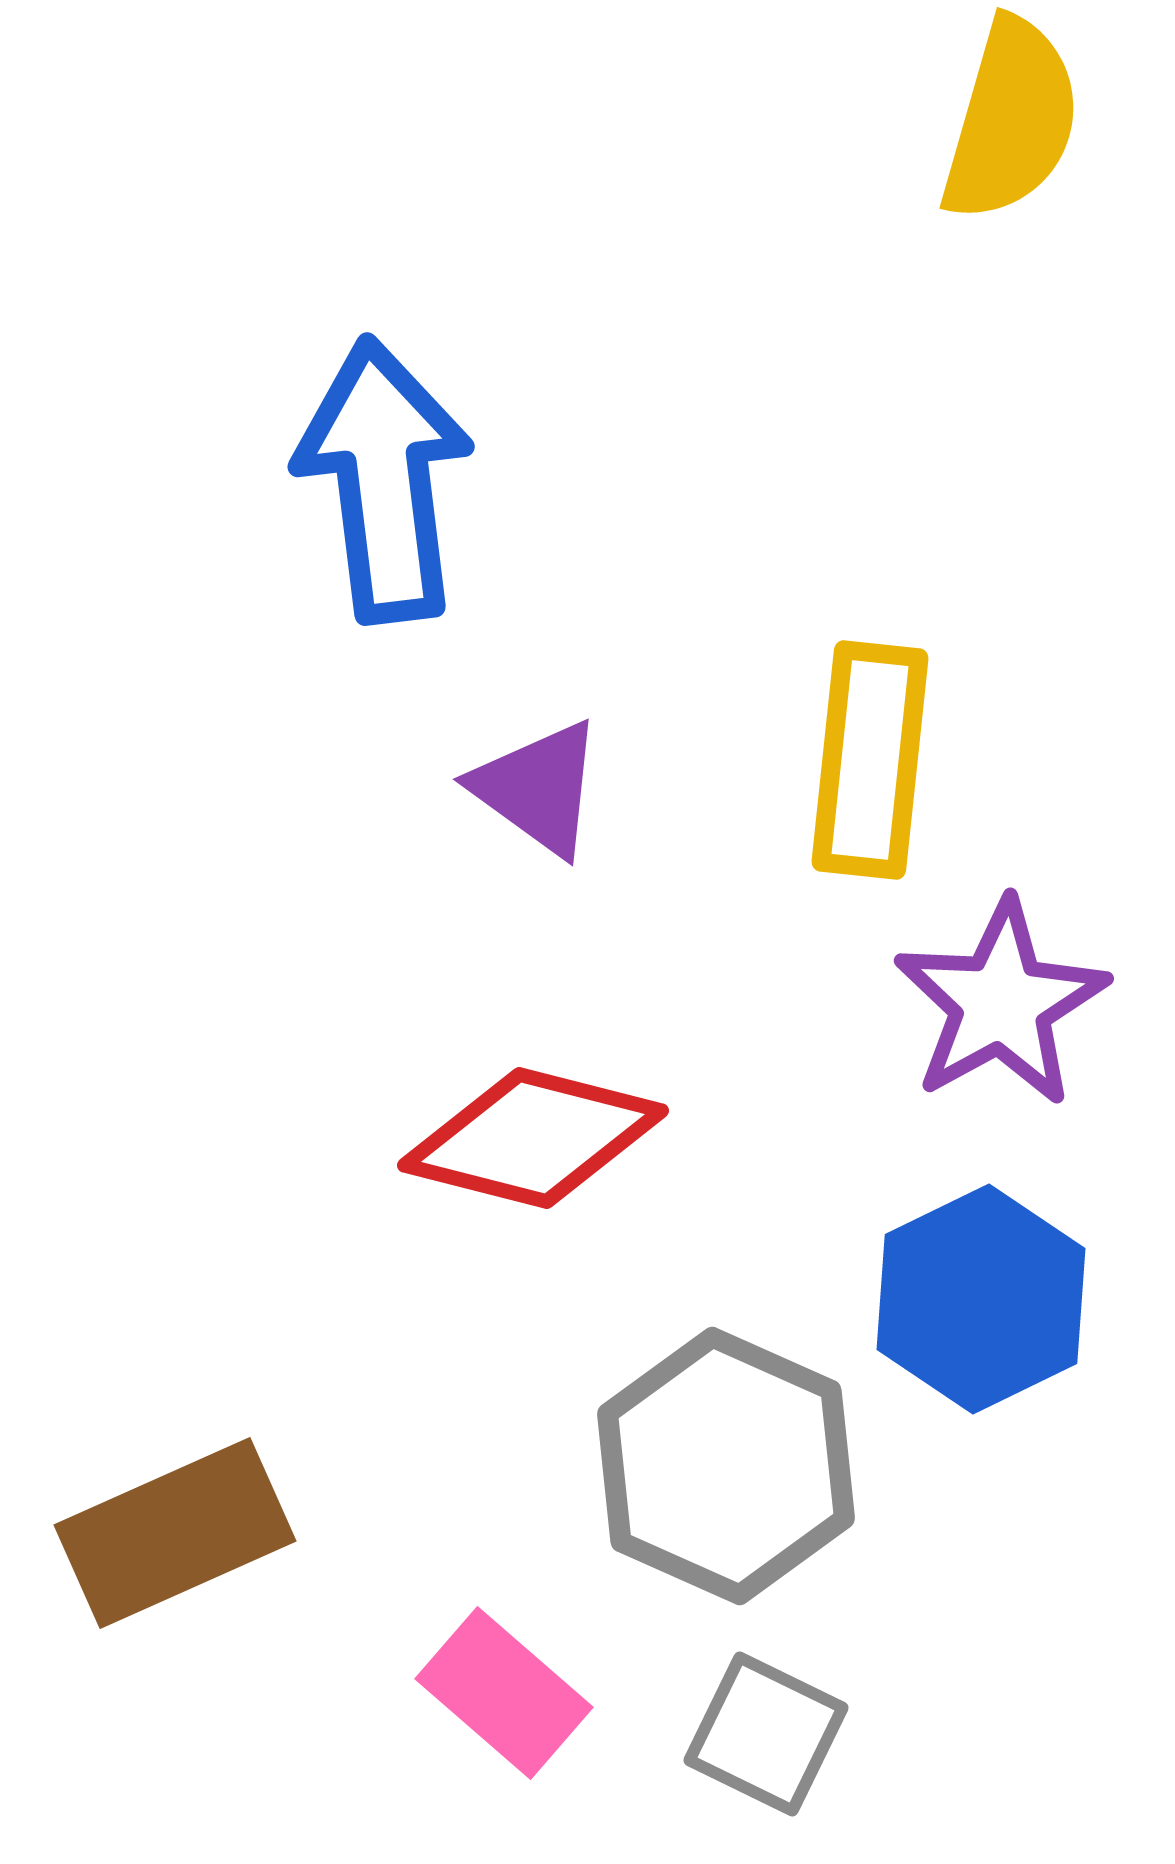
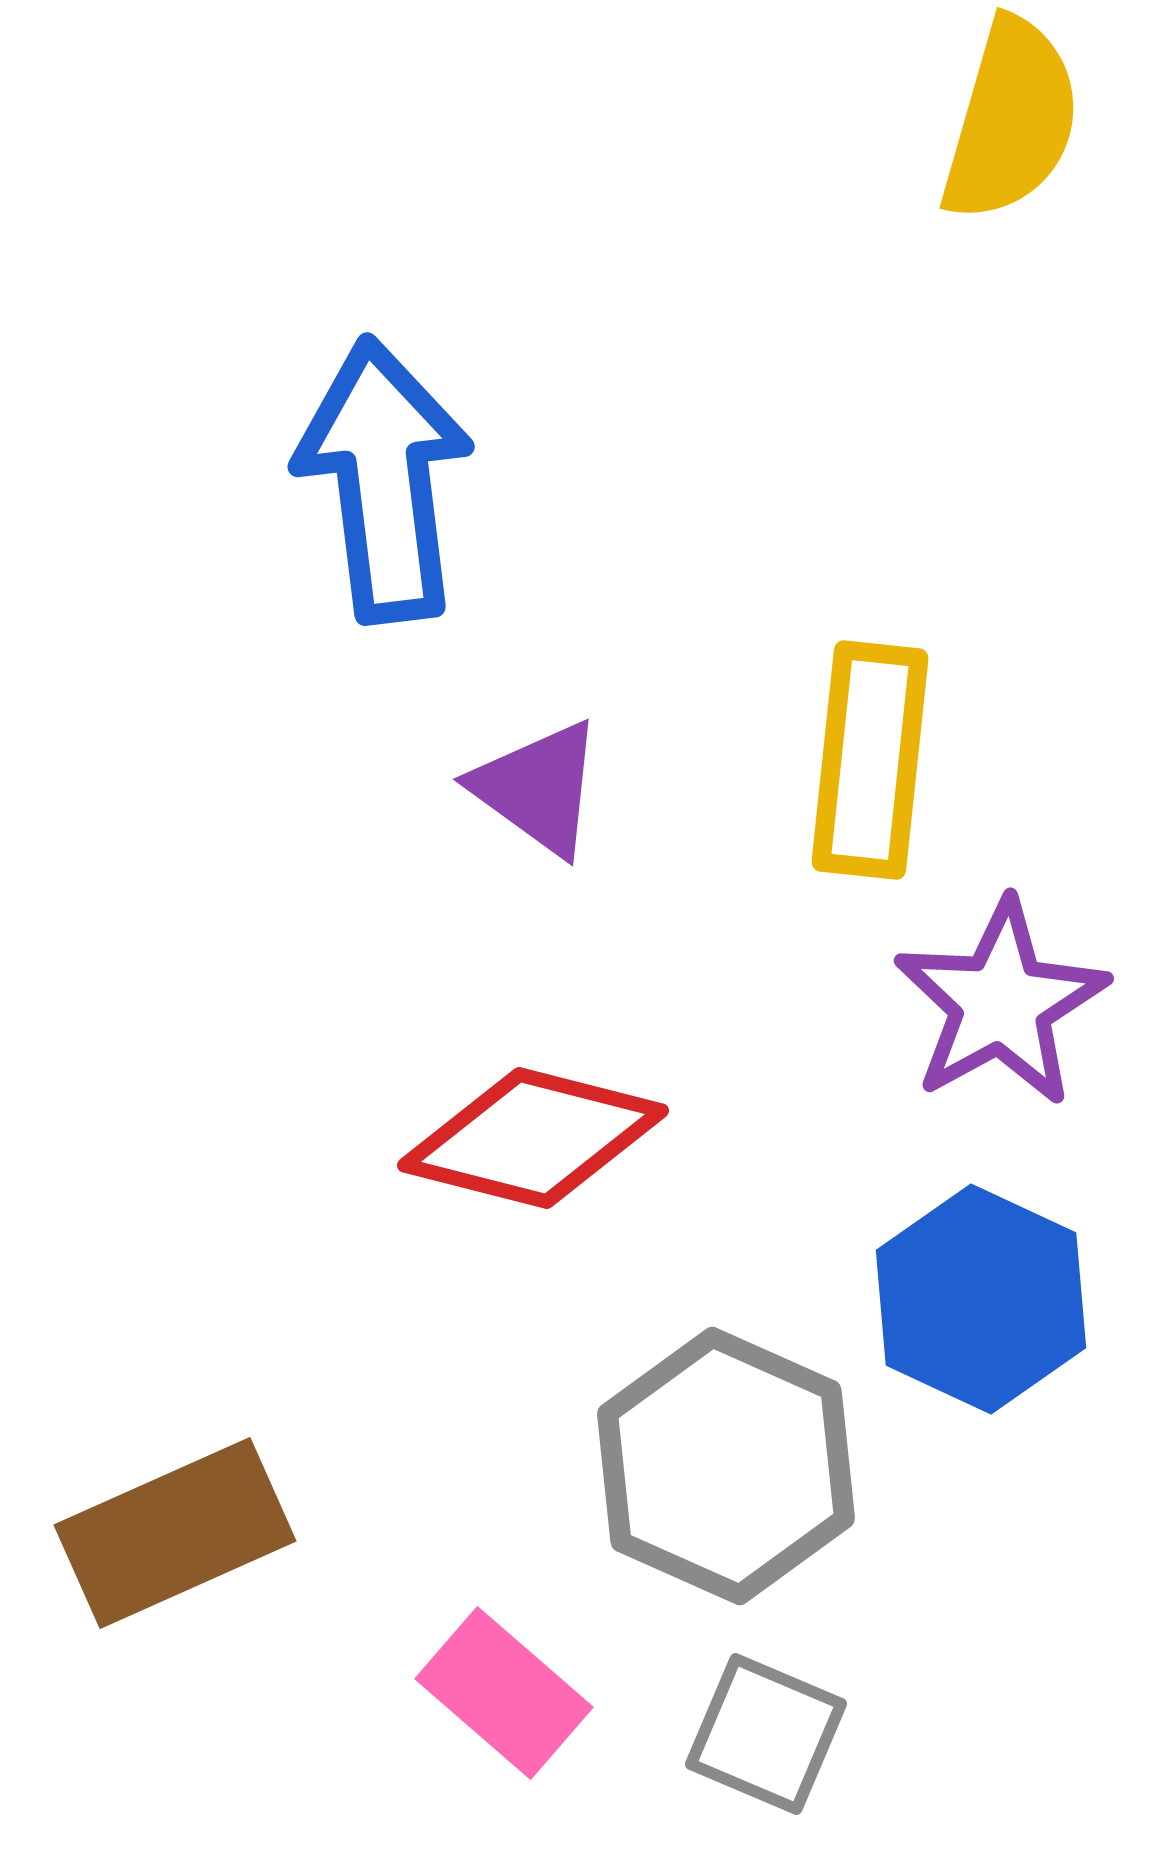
blue hexagon: rotated 9 degrees counterclockwise
gray square: rotated 3 degrees counterclockwise
